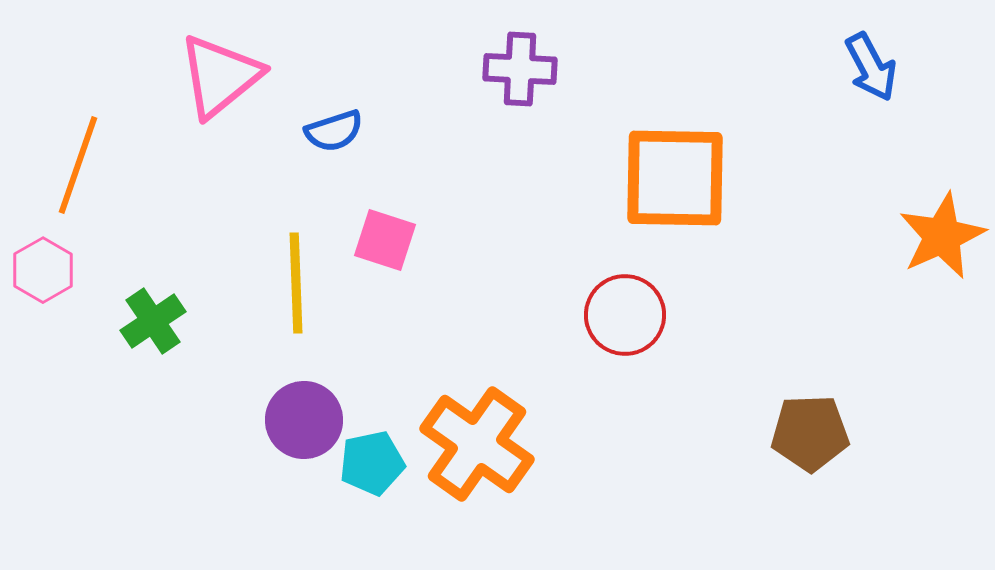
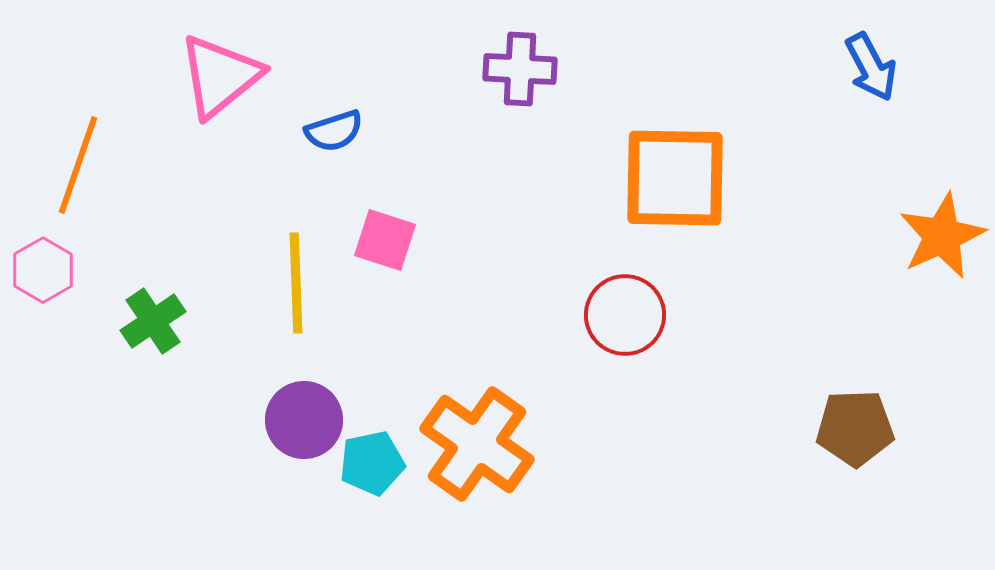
brown pentagon: moved 45 px right, 5 px up
